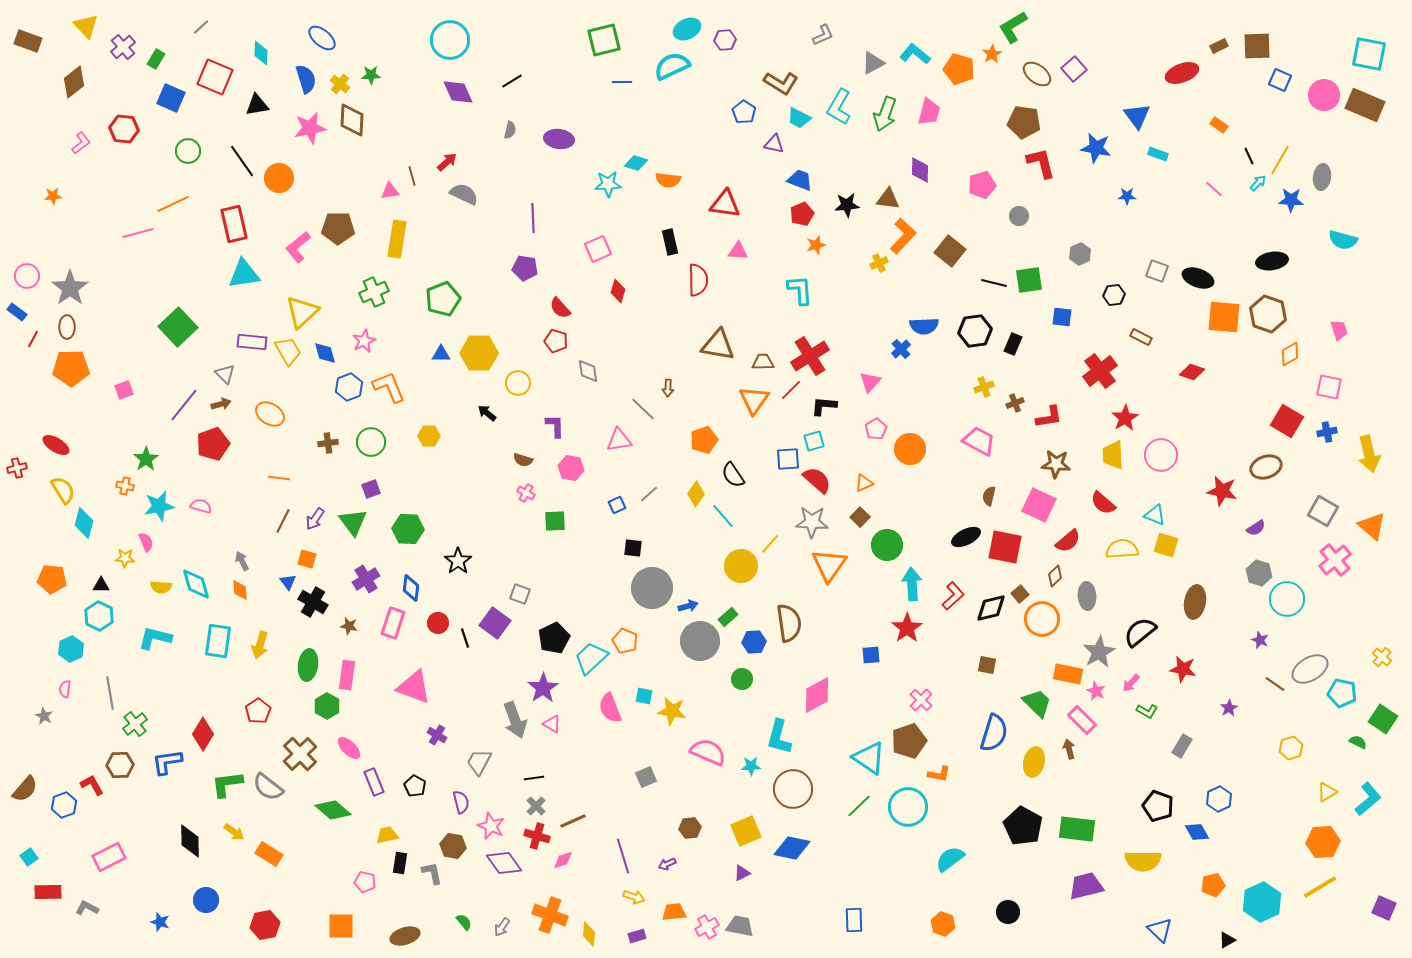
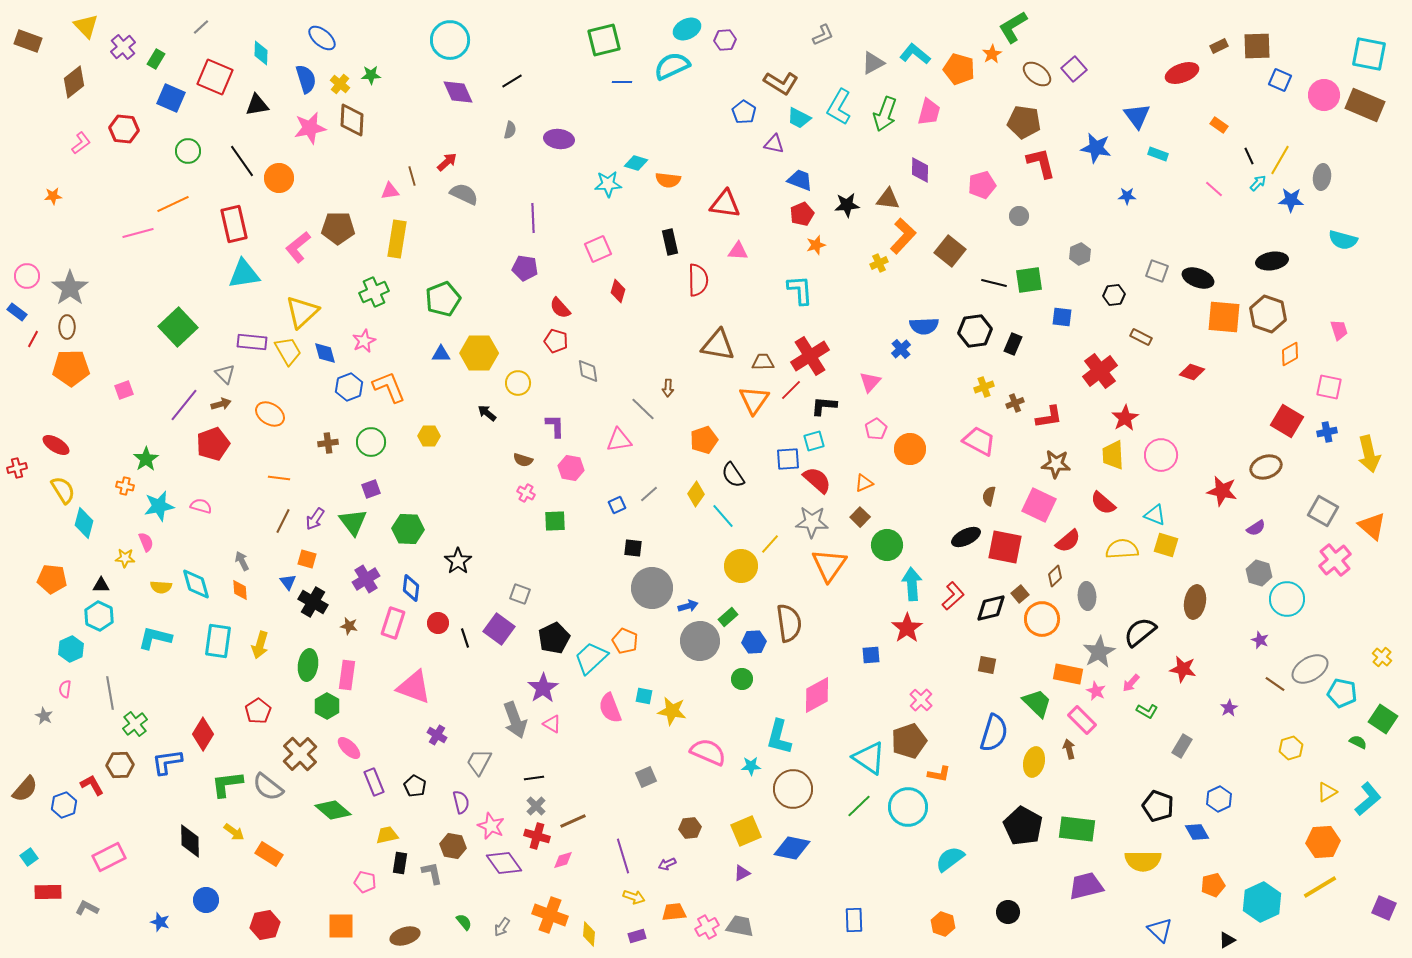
purple square at (495, 623): moved 4 px right, 6 px down
